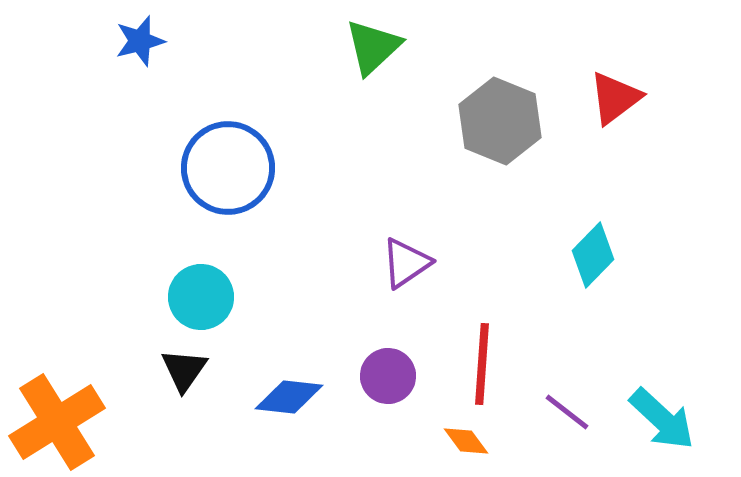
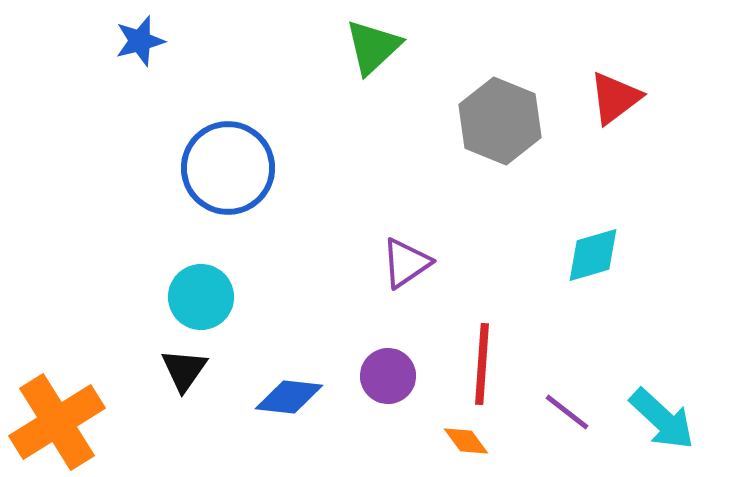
cyan diamond: rotated 30 degrees clockwise
